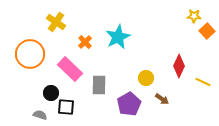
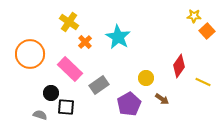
yellow cross: moved 13 px right
cyan star: rotated 15 degrees counterclockwise
red diamond: rotated 10 degrees clockwise
gray rectangle: rotated 54 degrees clockwise
